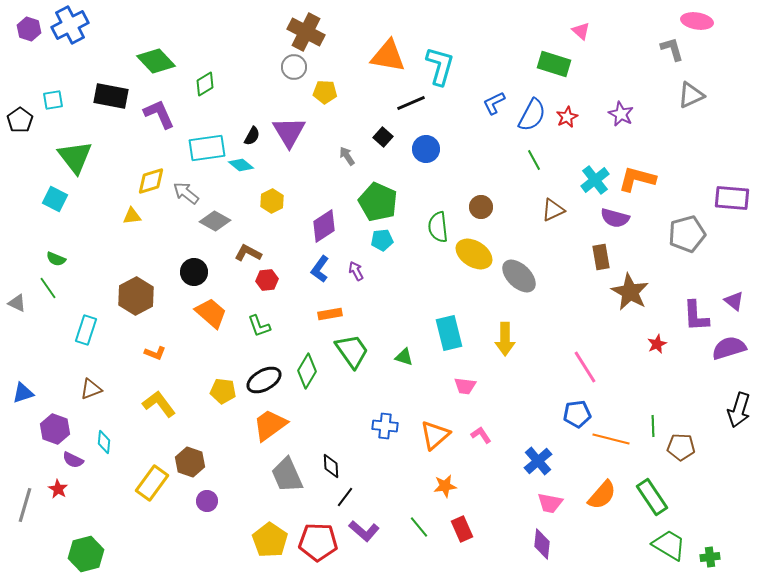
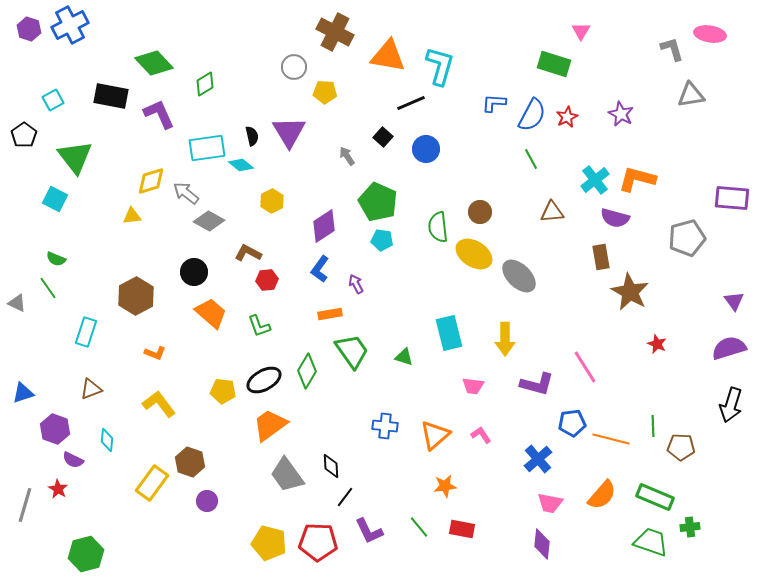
pink ellipse at (697, 21): moved 13 px right, 13 px down
pink triangle at (581, 31): rotated 18 degrees clockwise
brown cross at (306, 32): moved 29 px right
green diamond at (156, 61): moved 2 px left, 2 px down
gray triangle at (691, 95): rotated 16 degrees clockwise
cyan square at (53, 100): rotated 20 degrees counterclockwise
blue L-shape at (494, 103): rotated 30 degrees clockwise
black pentagon at (20, 120): moved 4 px right, 15 px down
black semicircle at (252, 136): rotated 42 degrees counterclockwise
green line at (534, 160): moved 3 px left, 1 px up
brown circle at (481, 207): moved 1 px left, 5 px down
brown triangle at (553, 210): moved 1 px left, 2 px down; rotated 20 degrees clockwise
gray diamond at (215, 221): moved 6 px left
gray pentagon at (687, 234): moved 4 px down
cyan pentagon at (382, 240): rotated 15 degrees clockwise
purple arrow at (356, 271): moved 13 px down
purple triangle at (734, 301): rotated 15 degrees clockwise
purple L-shape at (696, 316): moved 159 px left, 68 px down; rotated 72 degrees counterclockwise
cyan rectangle at (86, 330): moved 2 px down
red star at (657, 344): rotated 24 degrees counterclockwise
pink trapezoid at (465, 386): moved 8 px right
black arrow at (739, 410): moved 8 px left, 5 px up
blue pentagon at (577, 414): moved 5 px left, 9 px down
cyan diamond at (104, 442): moved 3 px right, 2 px up
blue cross at (538, 461): moved 2 px up
gray trapezoid at (287, 475): rotated 12 degrees counterclockwise
green rectangle at (652, 497): moved 3 px right; rotated 33 degrees counterclockwise
red rectangle at (462, 529): rotated 55 degrees counterclockwise
purple L-shape at (364, 531): moved 5 px right; rotated 24 degrees clockwise
yellow pentagon at (270, 540): moved 1 px left, 3 px down; rotated 20 degrees counterclockwise
green trapezoid at (669, 545): moved 18 px left, 3 px up; rotated 12 degrees counterclockwise
green cross at (710, 557): moved 20 px left, 30 px up
